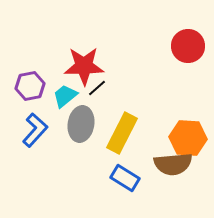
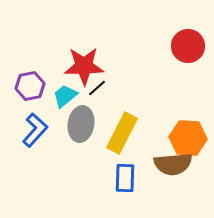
blue rectangle: rotated 60 degrees clockwise
